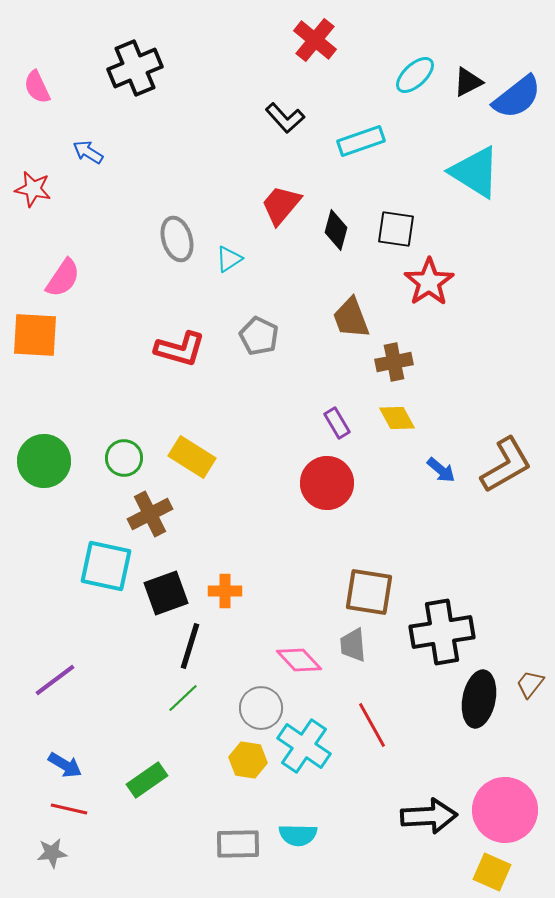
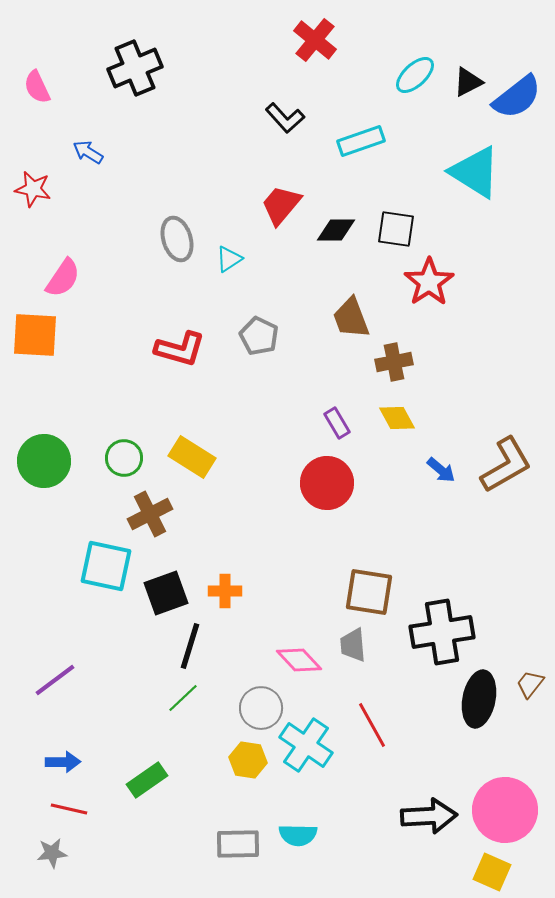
black diamond at (336, 230): rotated 75 degrees clockwise
cyan cross at (304, 746): moved 2 px right, 1 px up
blue arrow at (65, 765): moved 2 px left, 3 px up; rotated 32 degrees counterclockwise
